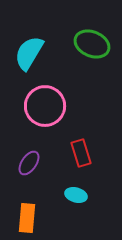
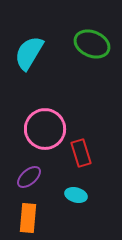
pink circle: moved 23 px down
purple ellipse: moved 14 px down; rotated 15 degrees clockwise
orange rectangle: moved 1 px right
